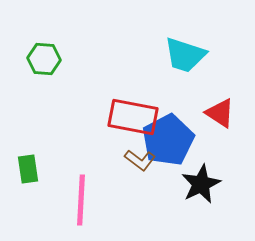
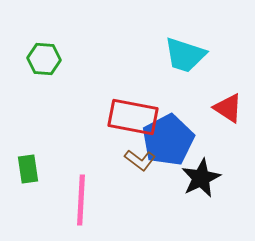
red triangle: moved 8 px right, 5 px up
black star: moved 6 px up
